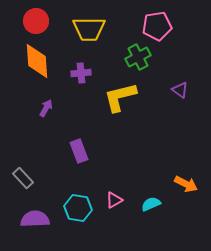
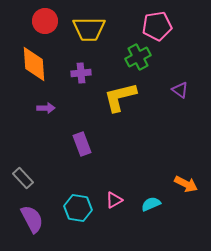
red circle: moved 9 px right
orange diamond: moved 3 px left, 3 px down
purple arrow: rotated 60 degrees clockwise
purple rectangle: moved 3 px right, 7 px up
purple semicircle: moved 3 px left; rotated 64 degrees clockwise
